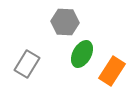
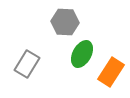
orange rectangle: moved 1 px left, 1 px down
